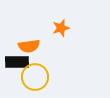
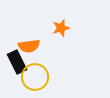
black rectangle: rotated 65 degrees clockwise
